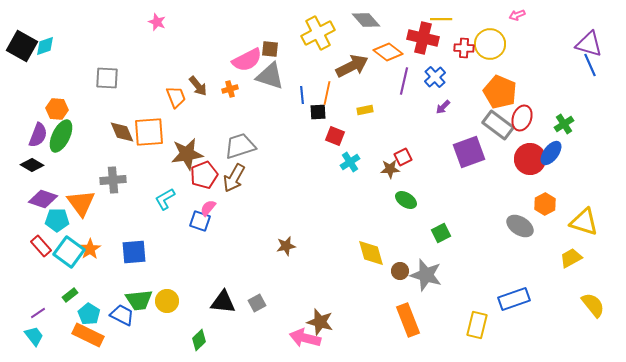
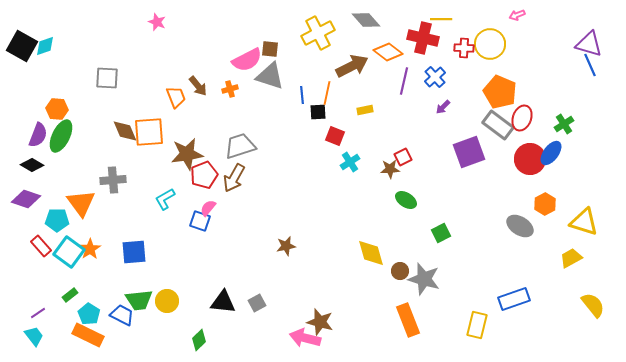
brown diamond at (122, 132): moved 3 px right, 1 px up
purple diamond at (43, 199): moved 17 px left
gray star at (426, 275): moved 2 px left, 4 px down
